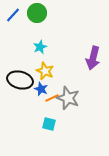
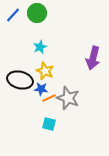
blue star: rotated 16 degrees counterclockwise
orange line: moved 3 px left
